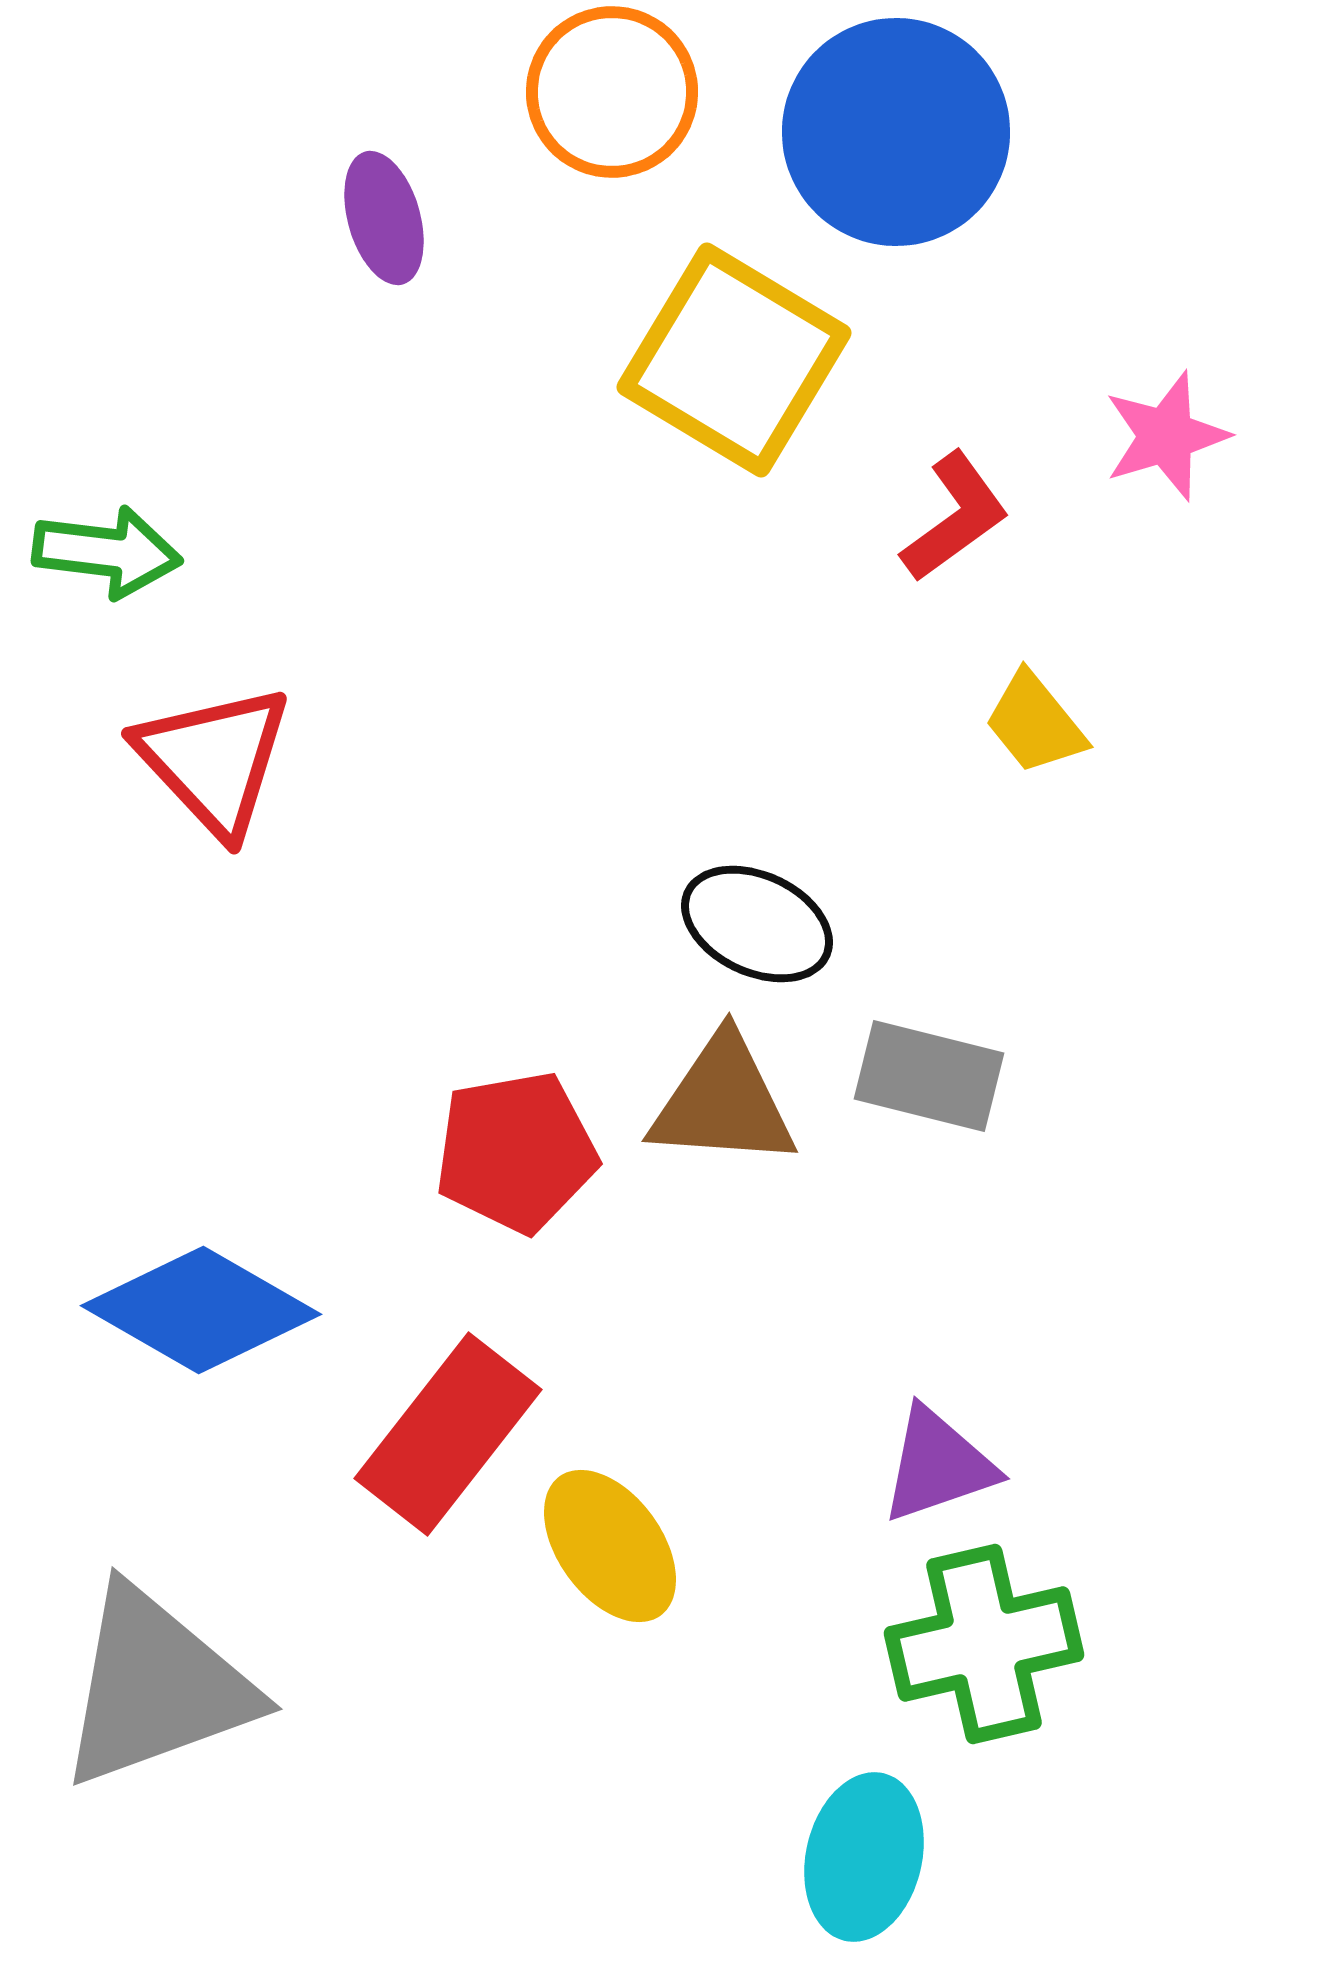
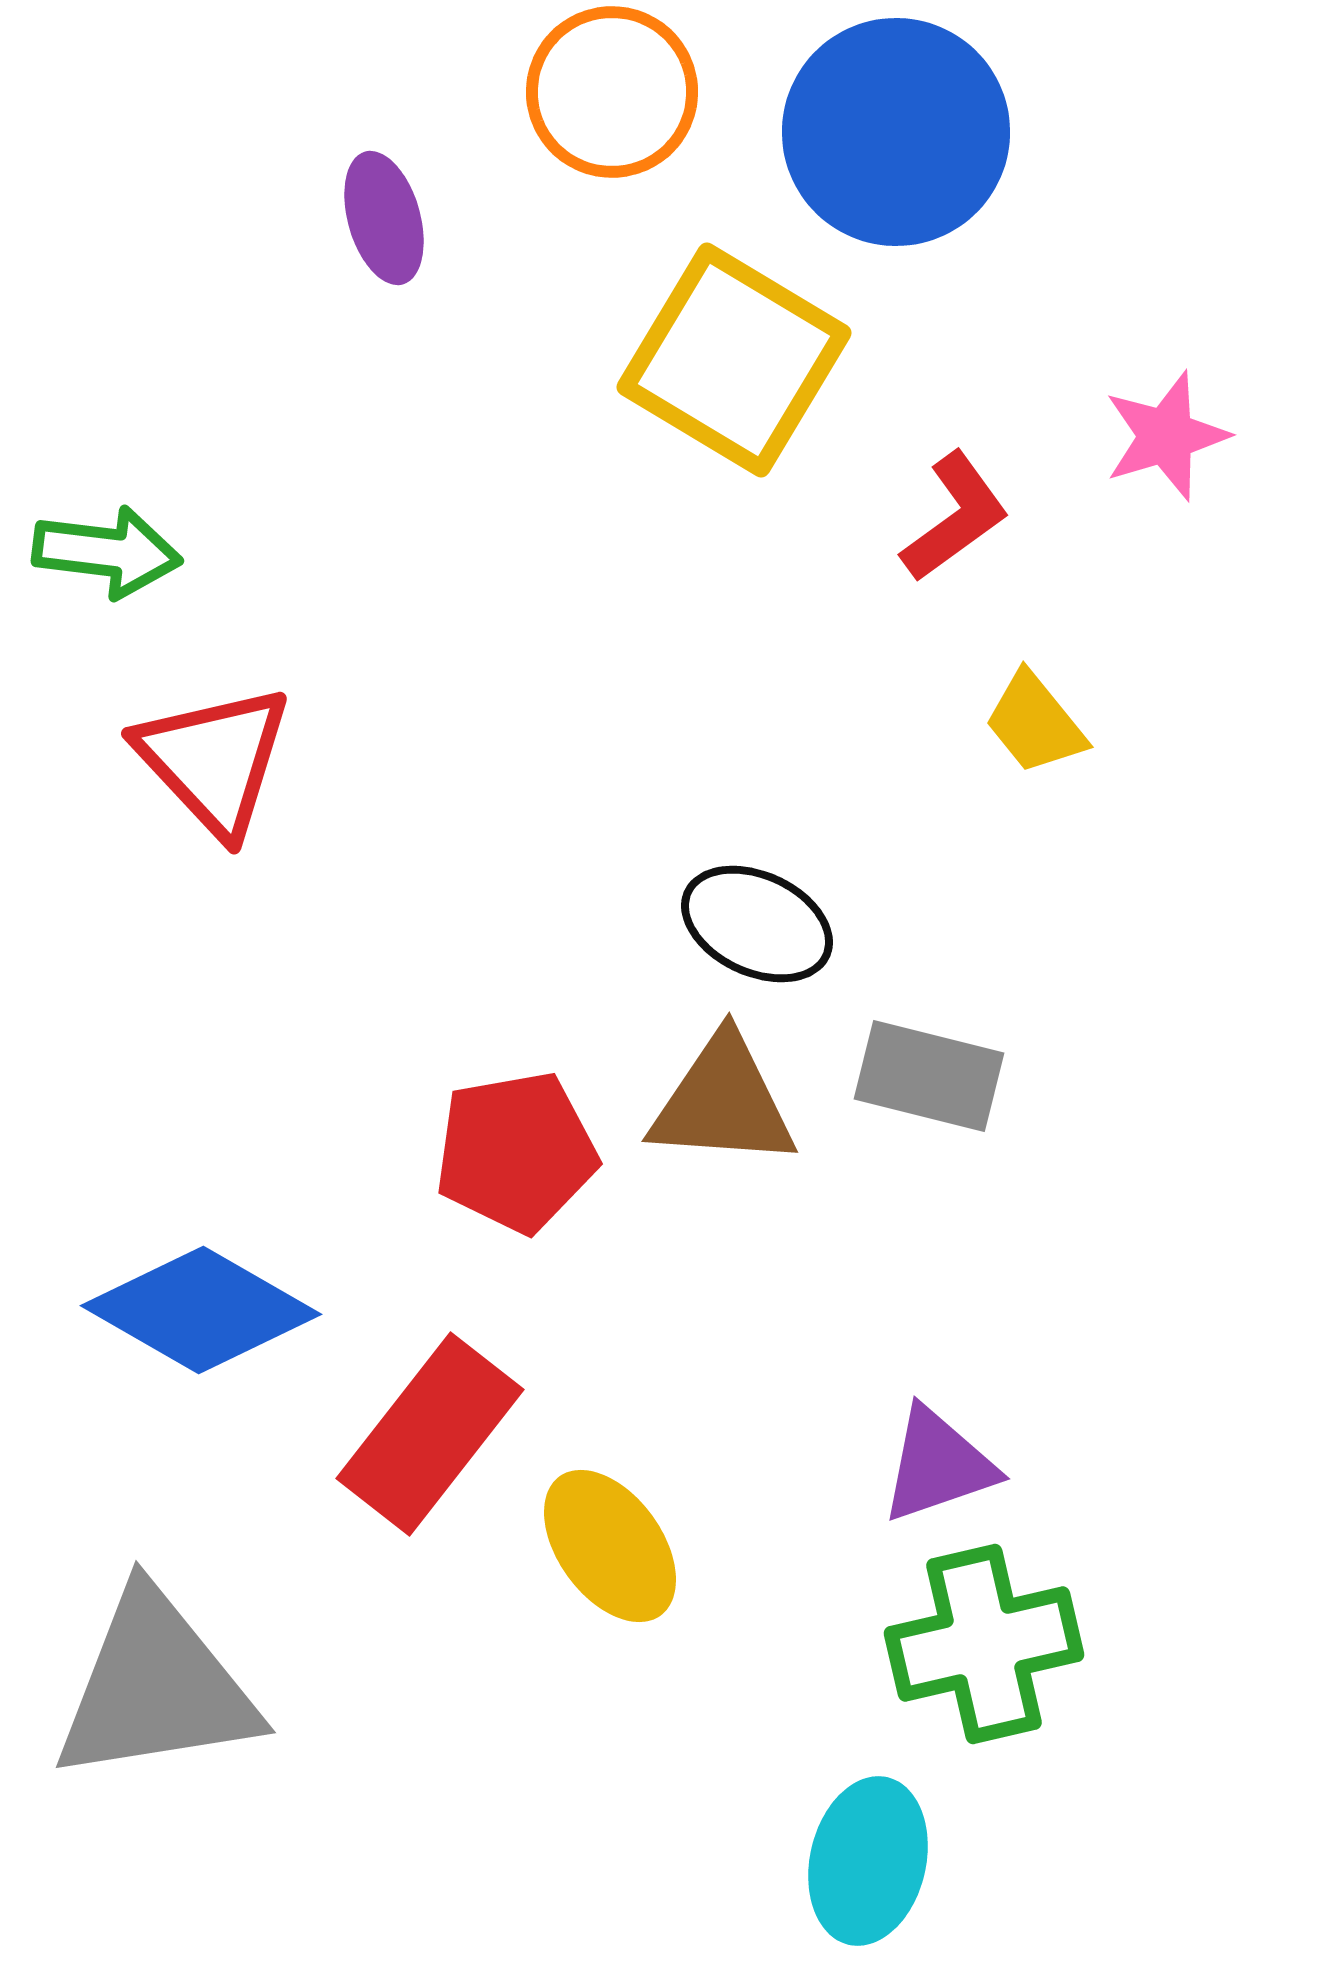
red rectangle: moved 18 px left
gray triangle: rotated 11 degrees clockwise
cyan ellipse: moved 4 px right, 4 px down
